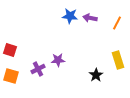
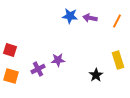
orange line: moved 2 px up
